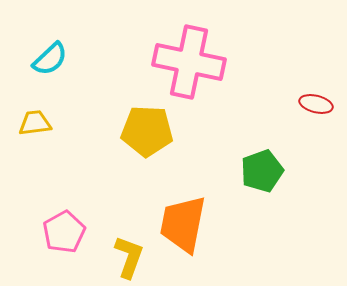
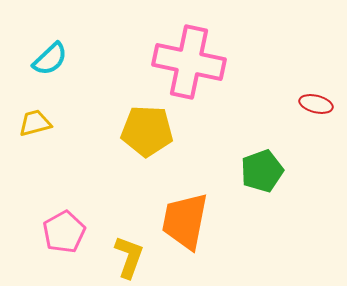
yellow trapezoid: rotated 8 degrees counterclockwise
orange trapezoid: moved 2 px right, 3 px up
